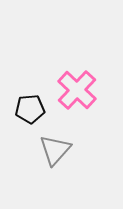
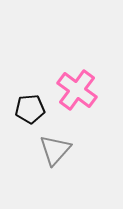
pink cross: rotated 6 degrees counterclockwise
